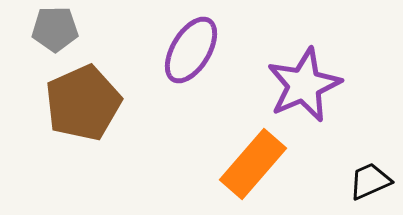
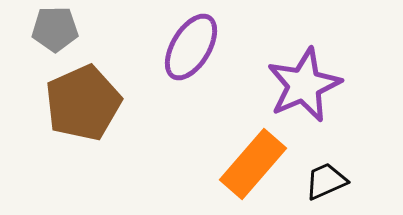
purple ellipse: moved 3 px up
black trapezoid: moved 44 px left
